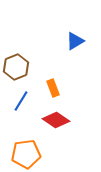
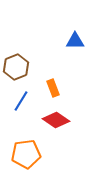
blue triangle: rotated 30 degrees clockwise
